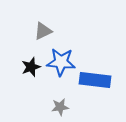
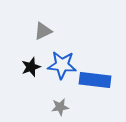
blue star: moved 1 px right, 3 px down
